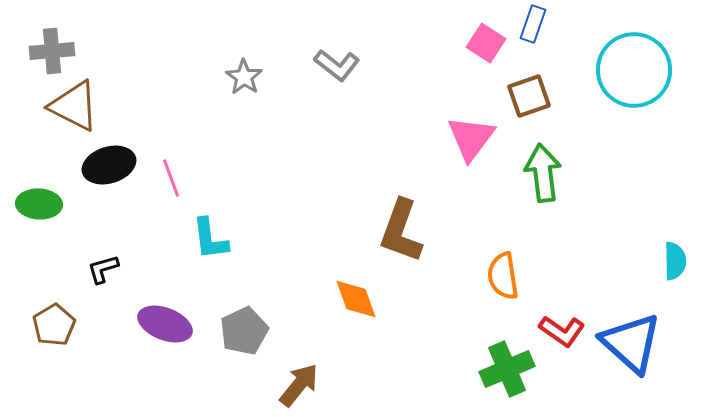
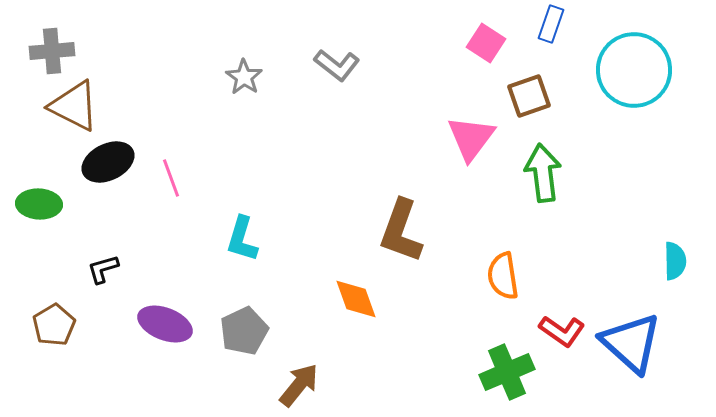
blue rectangle: moved 18 px right
black ellipse: moved 1 px left, 3 px up; rotated 9 degrees counterclockwise
cyan L-shape: moved 32 px right; rotated 24 degrees clockwise
green cross: moved 3 px down
